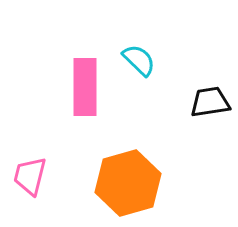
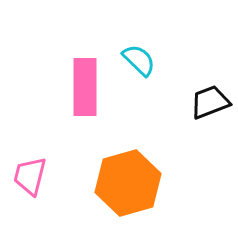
black trapezoid: rotated 12 degrees counterclockwise
